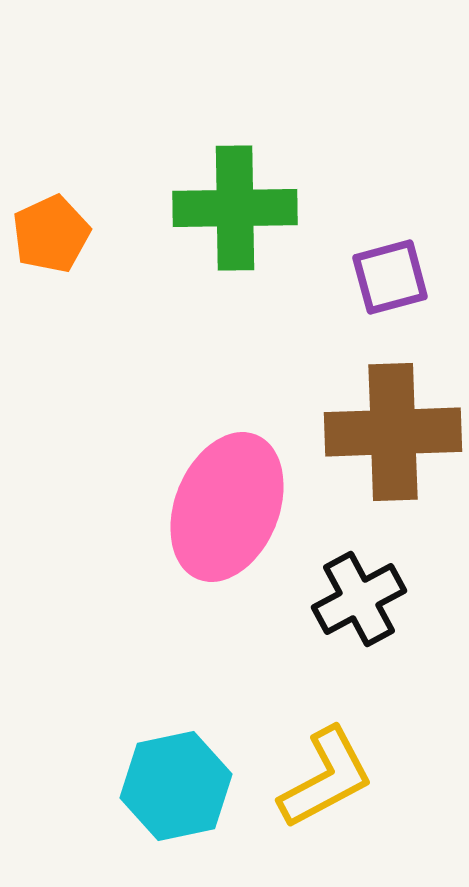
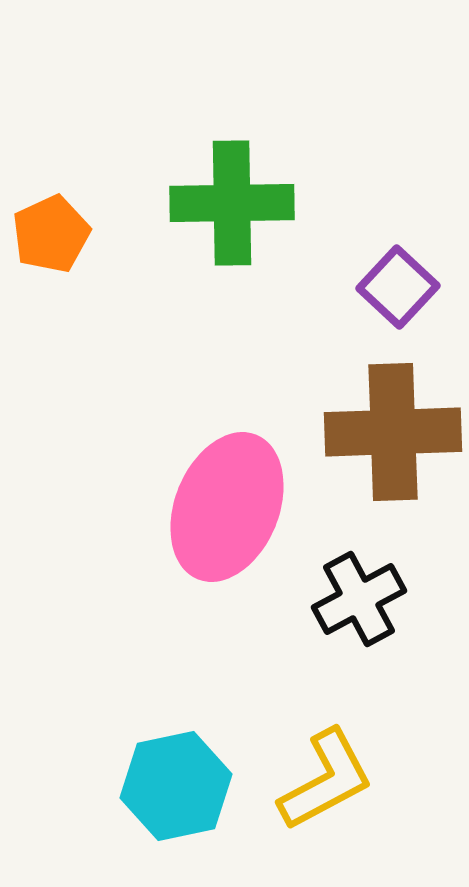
green cross: moved 3 px left, 5 px up
purple square: moved 8 px right, 10 px down; rotated 32 degrees counterclockwise
yellow L-shape: moved 2 px down
